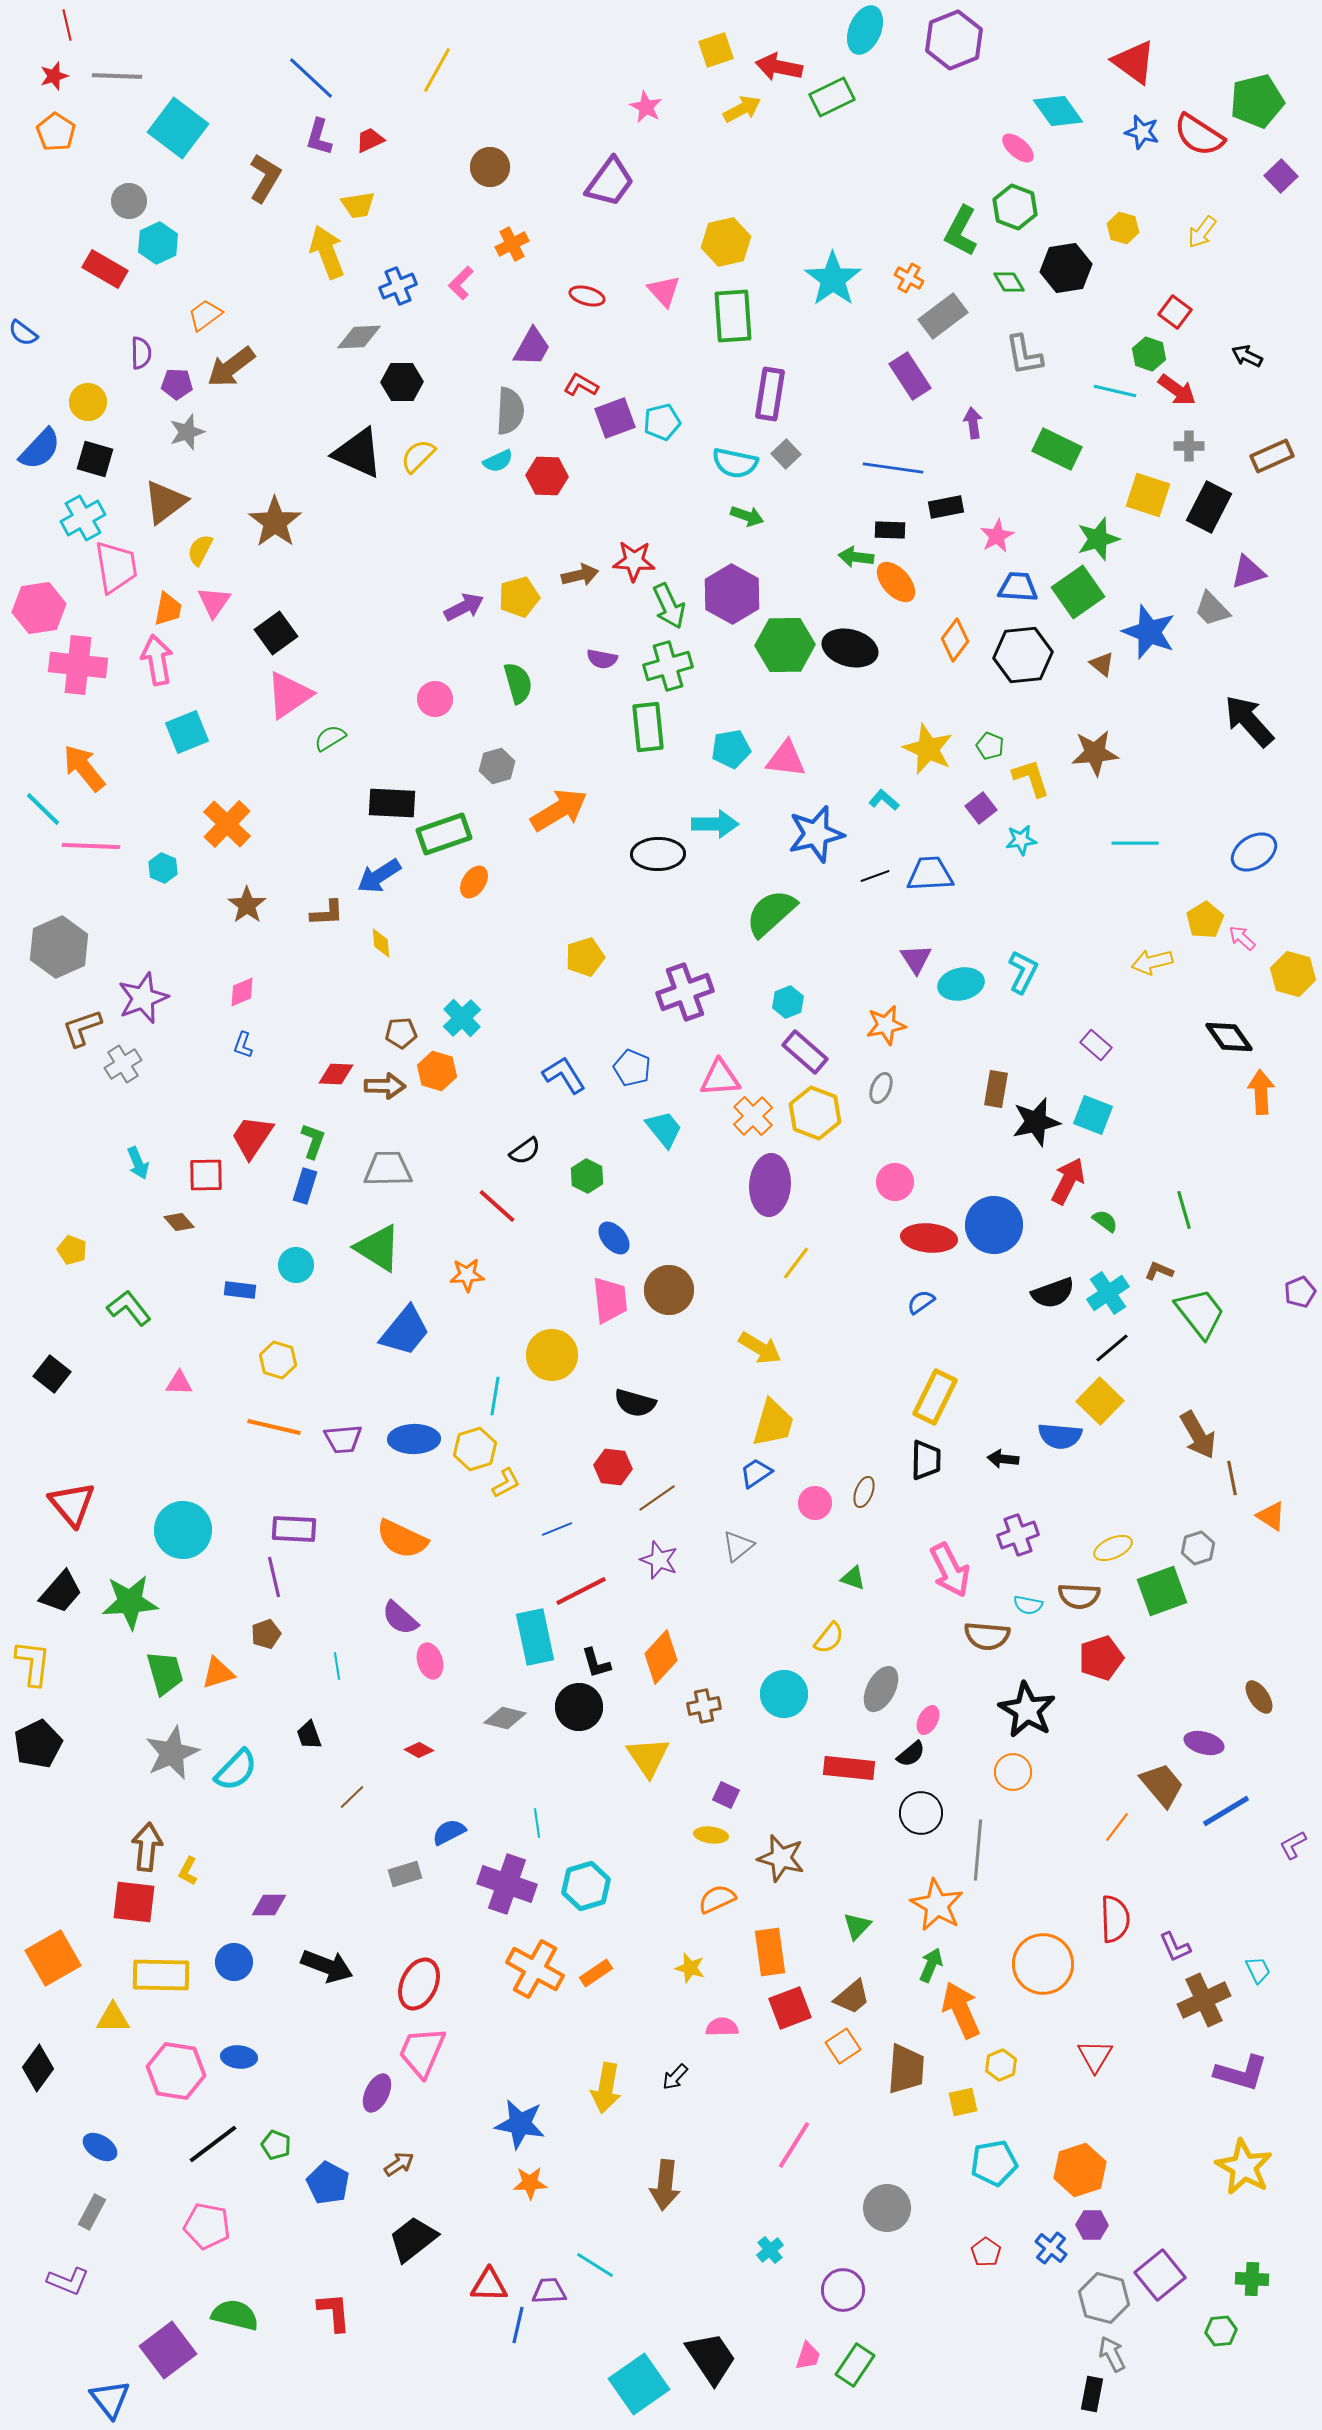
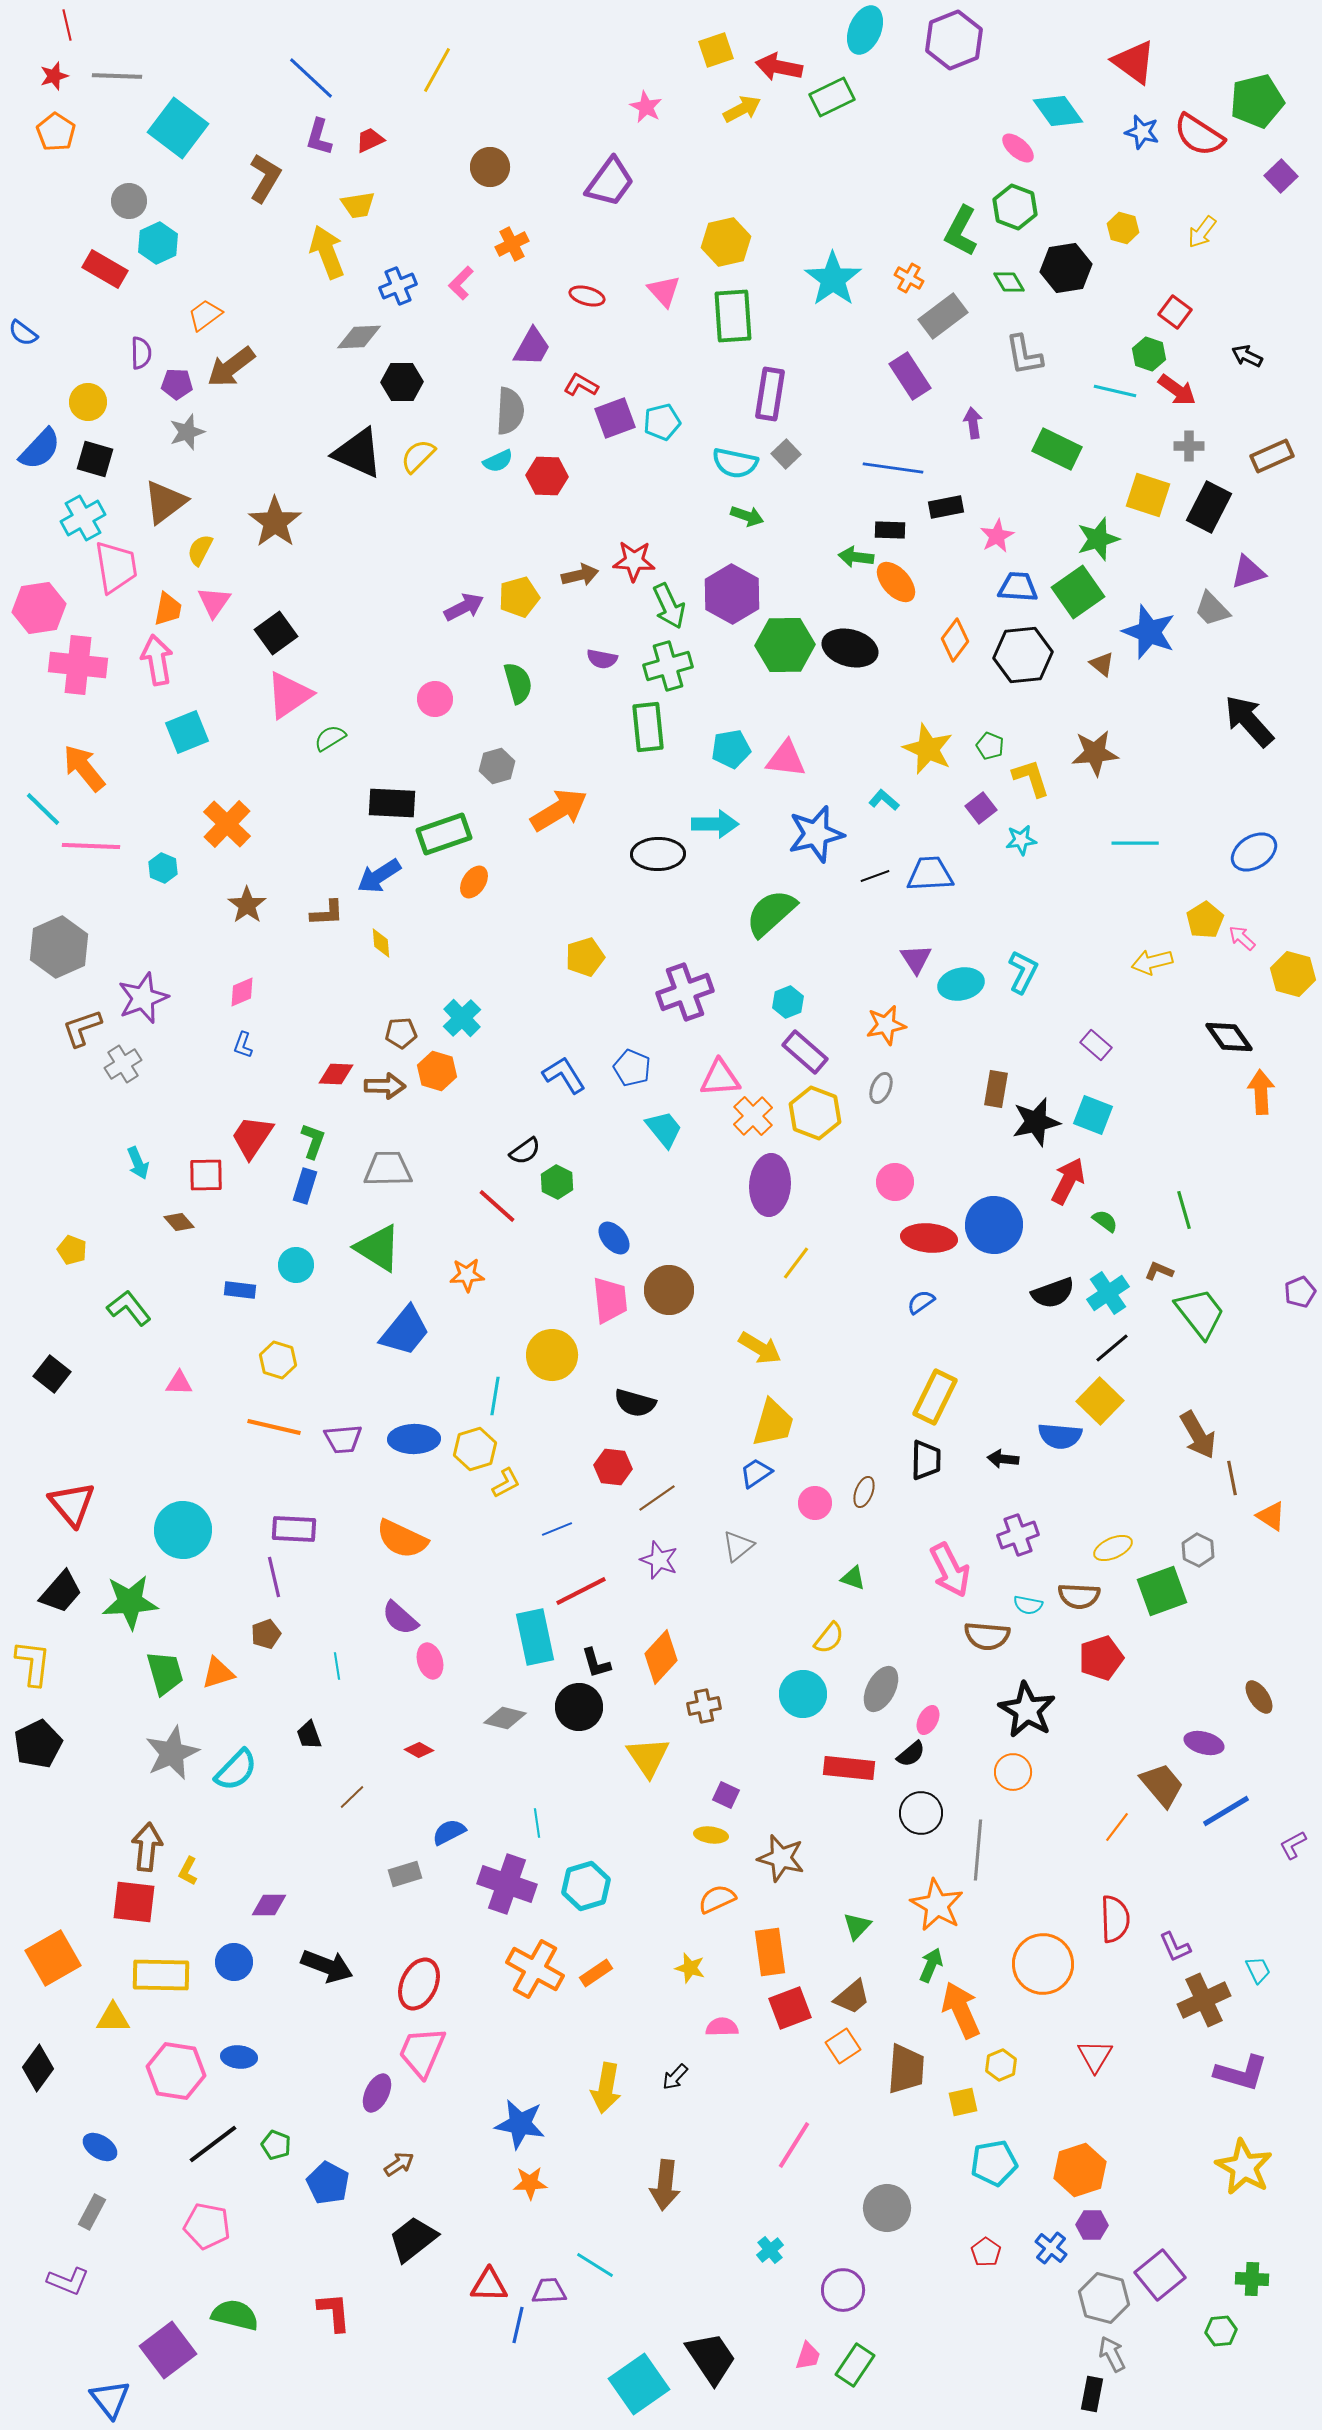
green hexagon at (587, 1176): moved 30 px left, 6 px down
gray hexagon at (1198, 1548): moved 2 px down; rotated 16 degrees counterclockwise
cyan circle at (784, 1694): moved 19 px right
